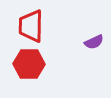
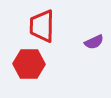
red trapezoid: moved 11 px right
